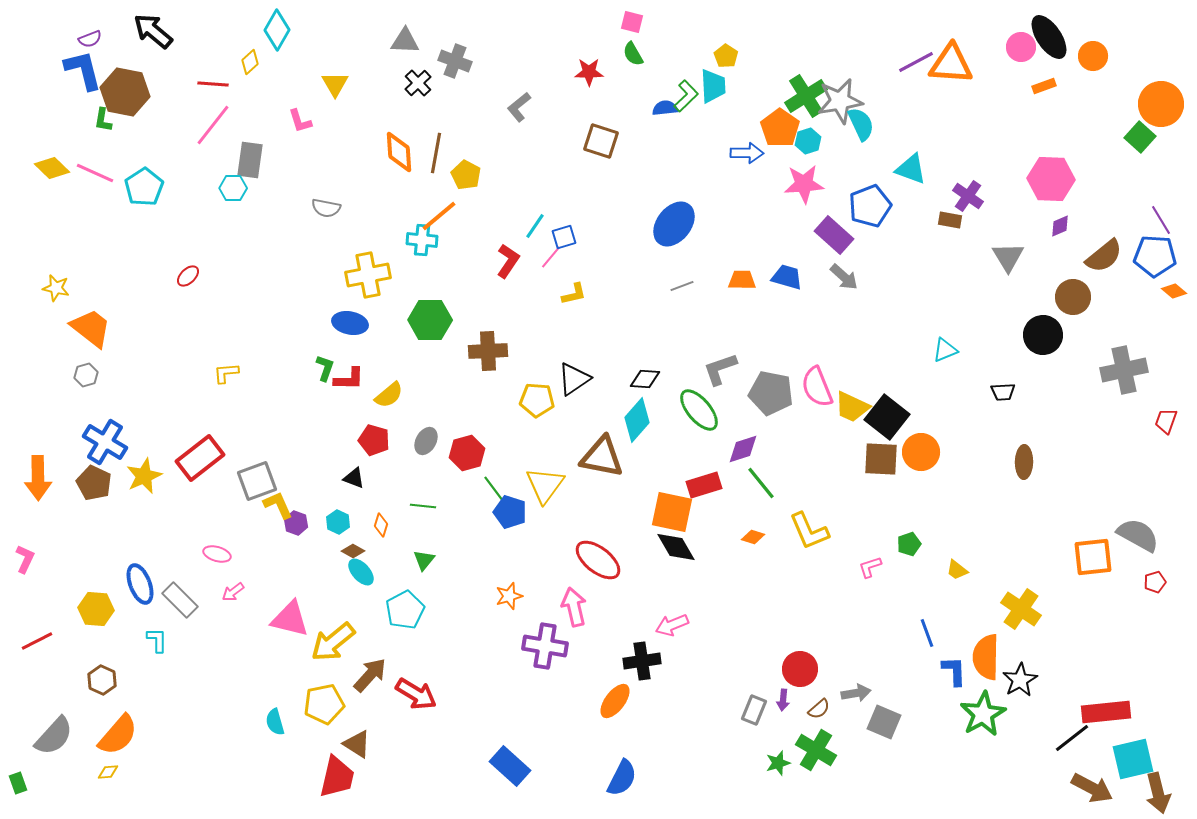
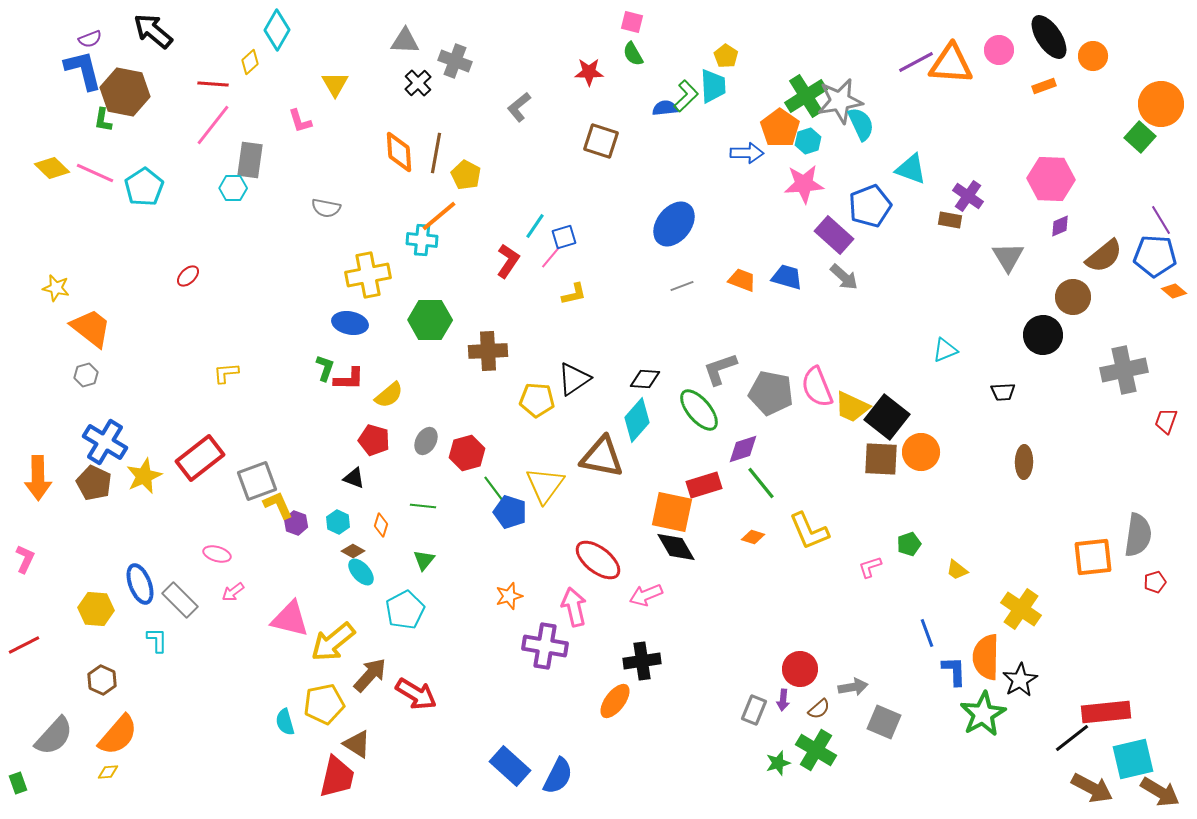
pink circle at (1021, 47): moved 22 px left, 3 px down
orange trapezoid at (742, 280): rotated 20 degrees clockwise
gray semicircle at (1138, 535): rotated 69 degrees clockwise
pink arrow at (672, 625): moved 26 px left, 30 px up
red line at (37, 641): moved 13 px left, 4 px down
gray arrow at (856, 693): moved 3 px left, 6 px up
cyan semicircle at (275, 722): moved 10 px right
blue semicircle at (622, 778): moved 64 px left, 2 px up
brown arrow at (1158, 793): moved 2 px right, 1 px up; rotated 45 degrees counterclockwise
